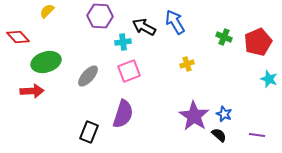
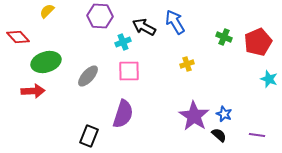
cyan cross: rotated 14 degrees counterclockwise
pink square: rotated 20 degrees clockwise
red arrow: moved 1 px right
black rectangle: moved 4 px down
